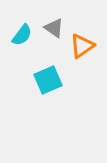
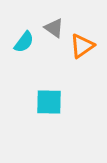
cyan semicircle: moved 2 px right, 7 px down
cyan square: moved 1 px right, 22 px down; rotated 24 degrees clockwise
